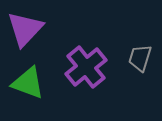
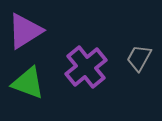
purple triangle: moved 2 px down; rotated 15 degrees clockwise
gray trapezoid: moved 1 px left; rotated 12 degrees clockwise
